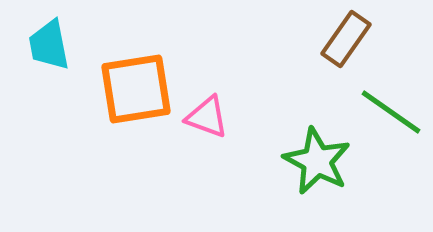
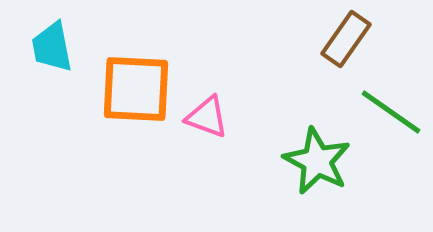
cyan trapezoid: moved 3 px right, 2 px down
orange square: rotated 12 degrees clockwise
